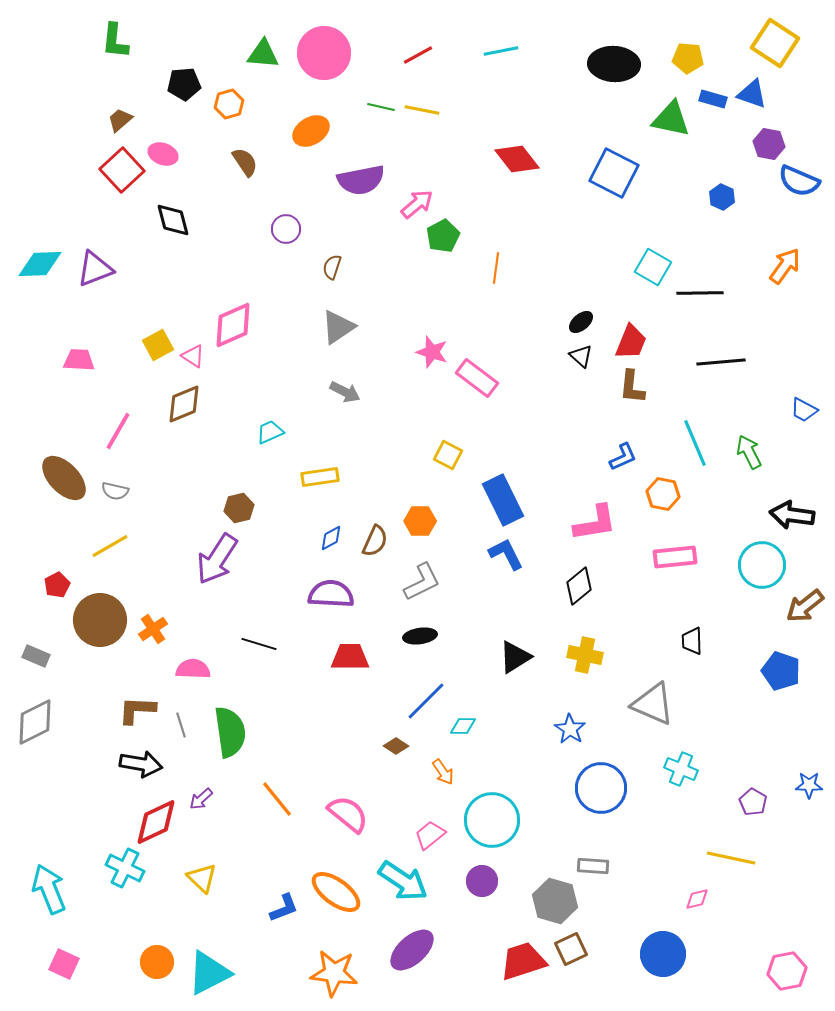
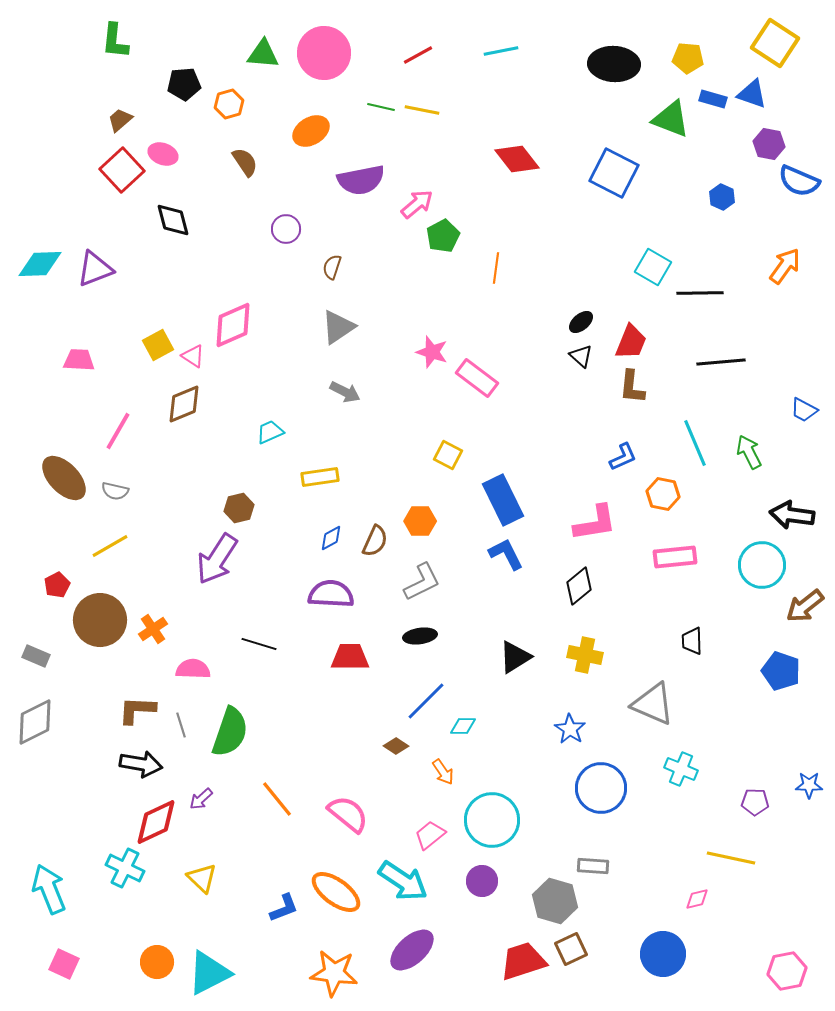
green triangle at (671, 119): rotated 9 degrees clockwise
green semicircle at (230, 732): rotated 27 degrees clockwise
purple pentagon at (753, 802): moved 2 px right; rotated 28 degrees counterclockwise
